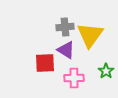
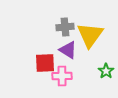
purple triangle: moved 2 px right
pink cross: moved 12 px left, 2 px up
